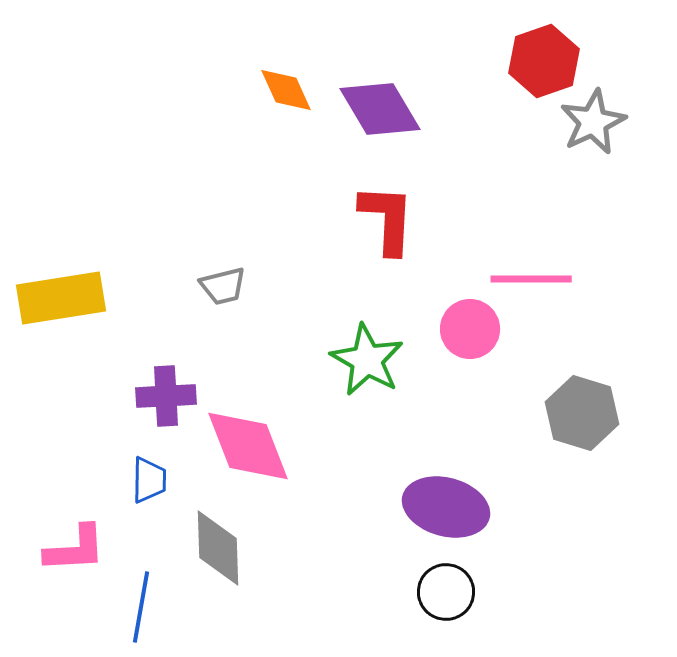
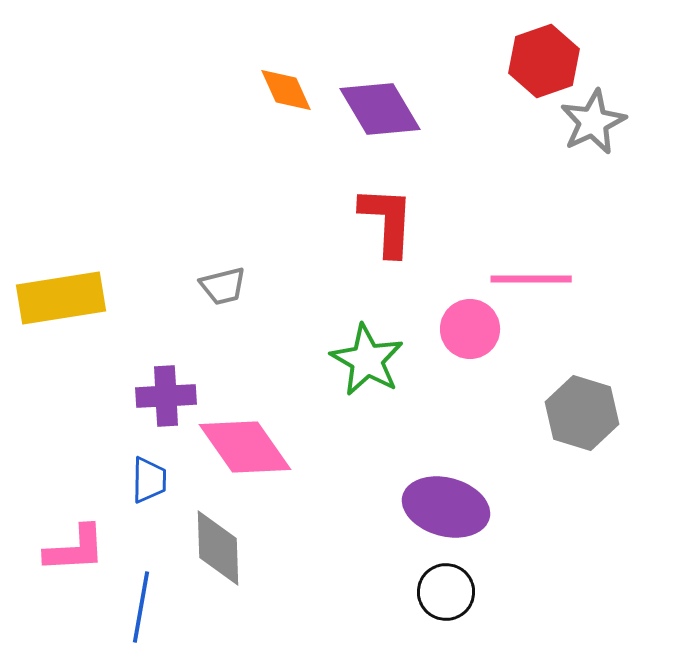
red L-shape: moved 2 px down
pink diamond: moved 3 px left, 1 px down; rotated 14 degrees counterclockwise
